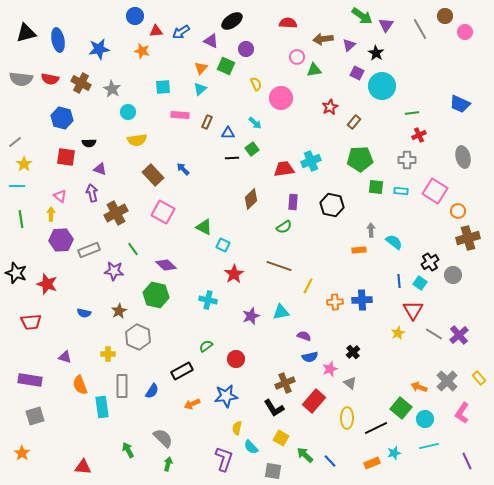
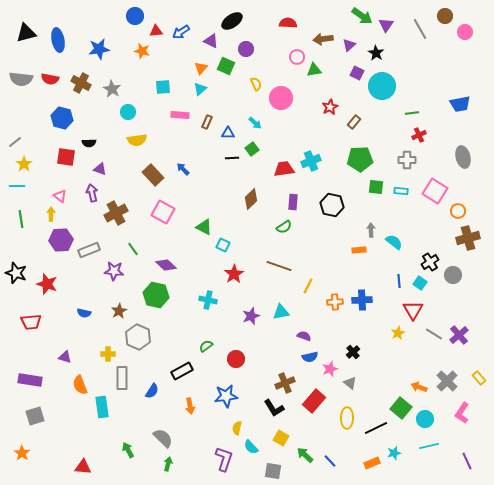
blue trapezoid at (460, 104): rotated 35 degrees counterclockwise
gray rectangle at (122, 386): moved 8 px up
orange arrow at (192, 404): moved 2 px left, 2 px down; rotated 77 degrees counterclockwise
